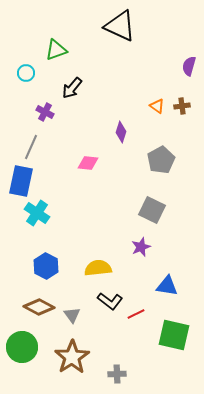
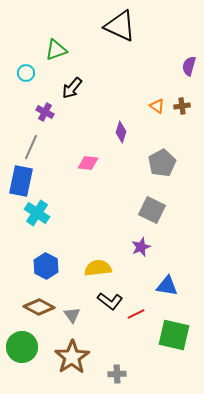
gray pentagon: moved 1 px right, 3 px down
